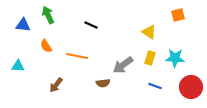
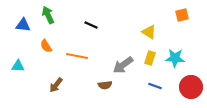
orange square: moved 4 px right
brown semicircle: moved 2 px right, 2 px down
